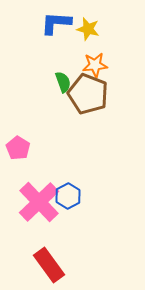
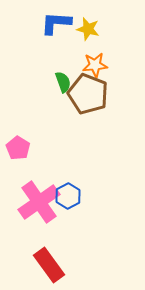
pink cross: rotated 9 degrees clockwise
